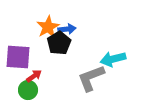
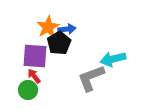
purple square: moved 17 px right, 1 px up
red arrow: rotated 91 degrees counterclockwise
